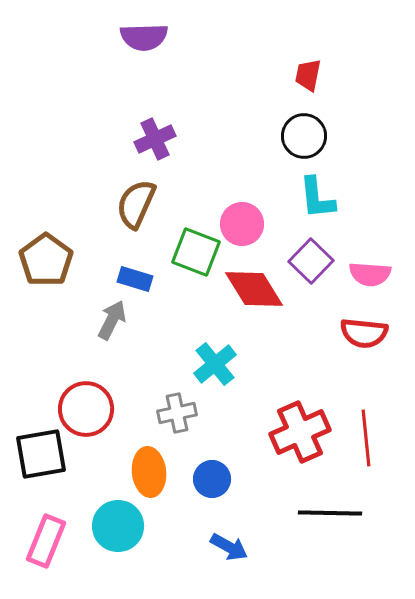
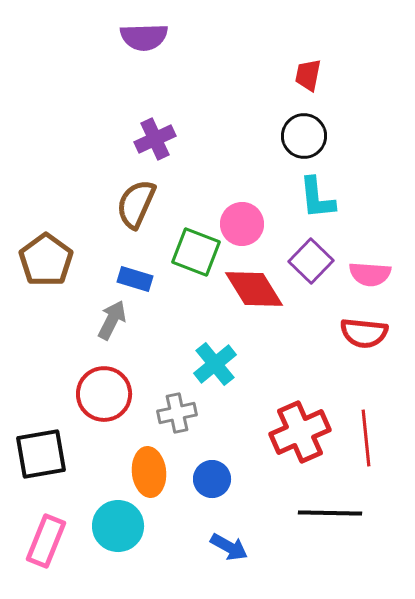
red circle: moved 18 px right, 15 px up
